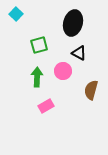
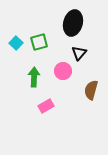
cyan square: moved 29 px down
green square: moved 3 px up
black triangle: rotated 42 degrees clockwise
green arrow: moved 3 px left
